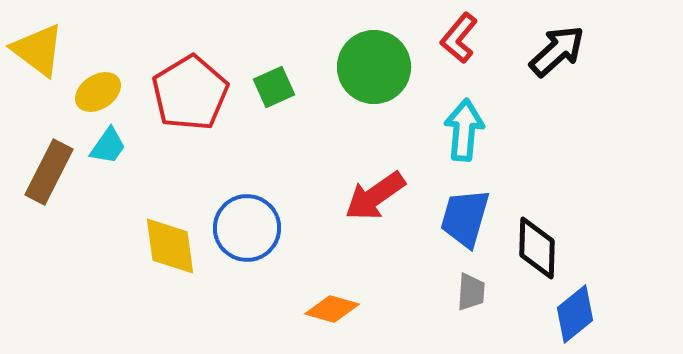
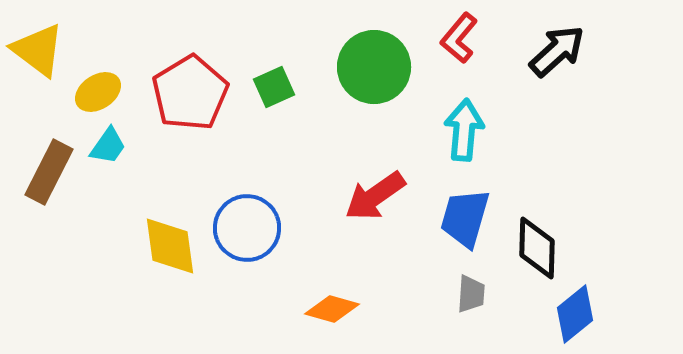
gray trapezoid: moved 2 px down
